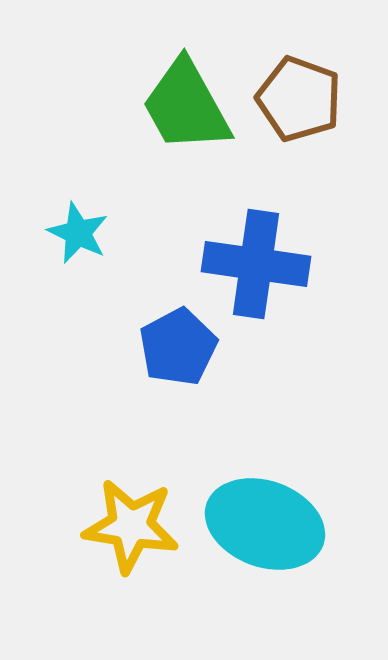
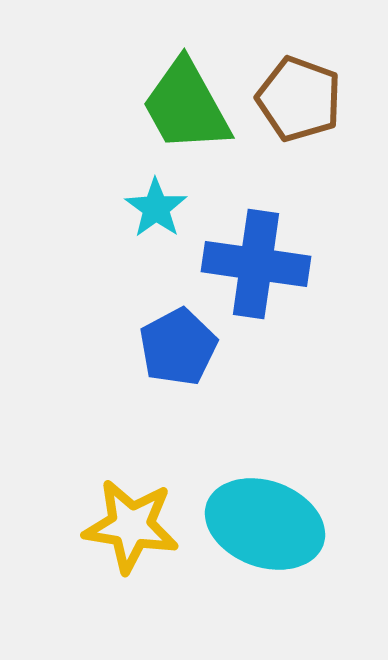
cyan star: moved 78 px right, 25 px up; rotated 10 degrees clockwise
